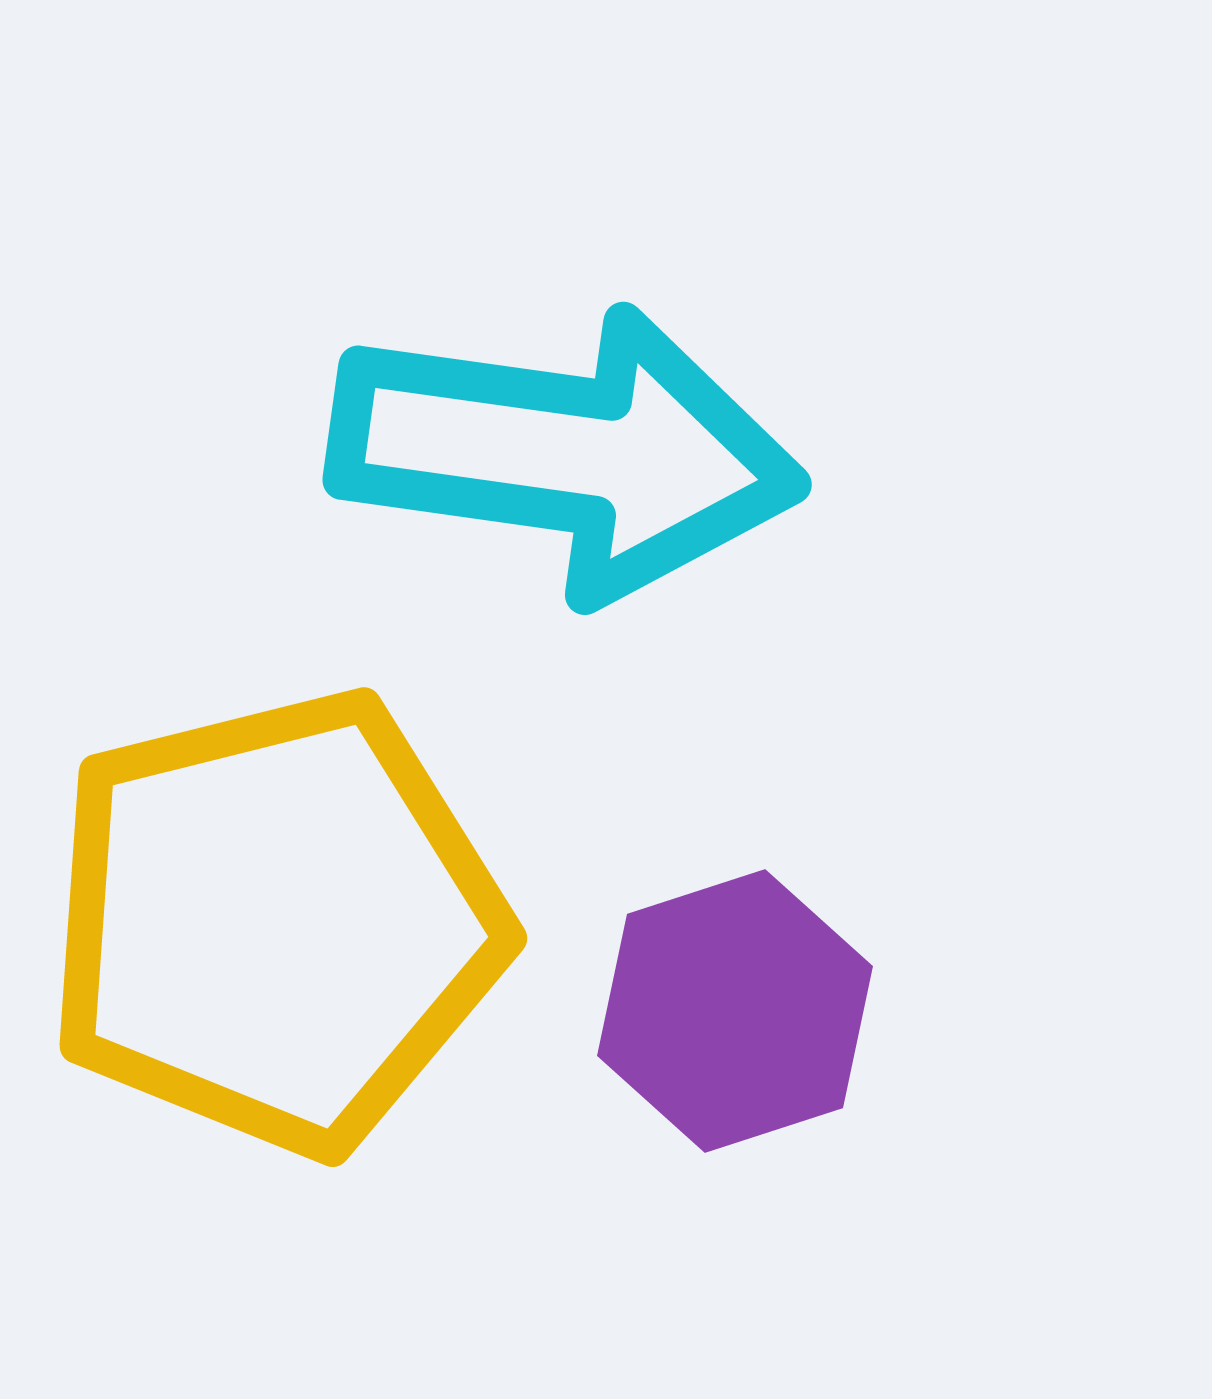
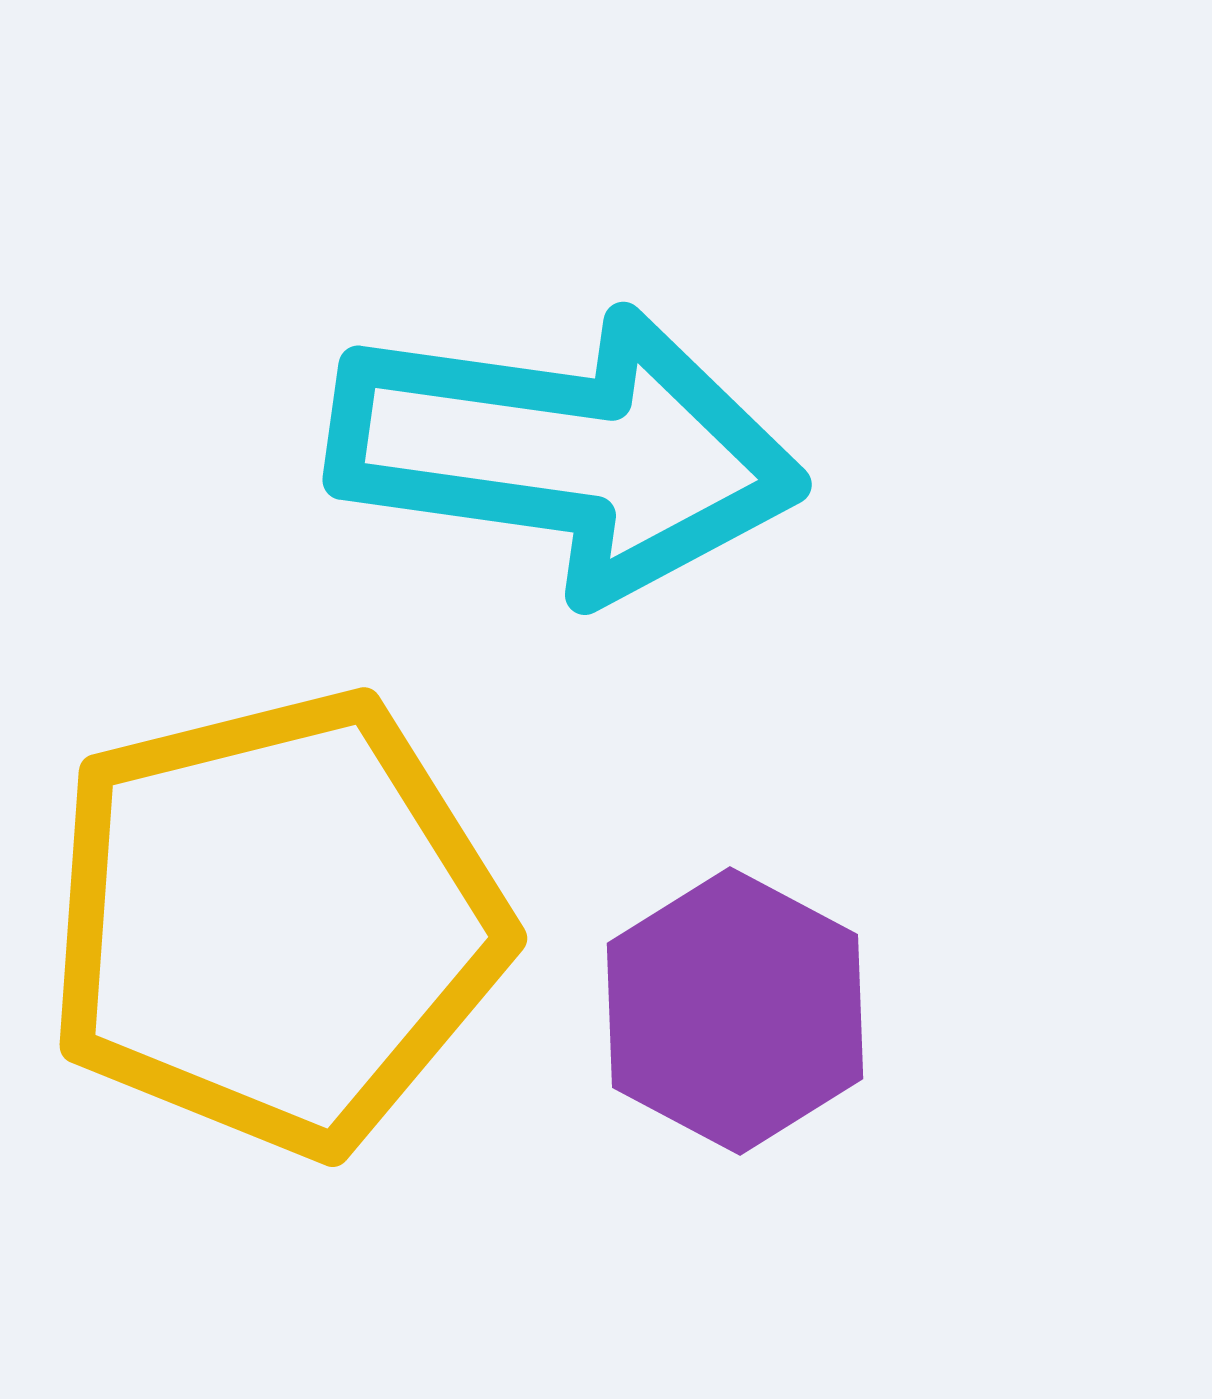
purple hexagon: rotated 14 degrees counterclockwise
